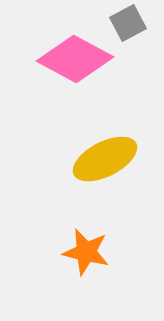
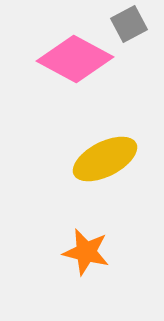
gray square: moved 1 px right, 1 px down
